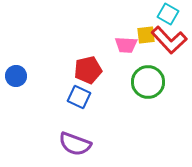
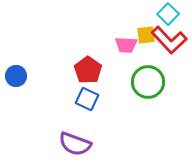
cyan square: rotated 15 degrees clockwise
red pentagon: rotated 24 degrees counterclockwise
blue square: moved 8 px right, 2 px down
